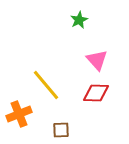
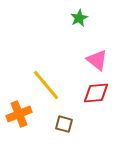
green star: moved 2 px up
pink triangle: rotated 10 degrees counterclockwise
red diamond: rotated 8 degrees counterclockwise
brown square: moved 3 px right, 6 px up; rotated 18 degrees clockwise
